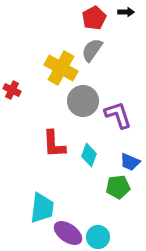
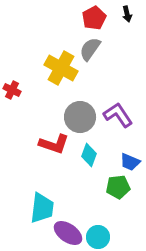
black arrow: moved 1 px right, 2 px down; rotated 77 degrees clockwise
gray semicircle: moved 2 px left, 1 px up
gray circle: moved 3 px left, 16 px down
purple L-shape: rotated 16 degrees counterclockwise
red L-shape: rotated 68 degrees counterclockwise
